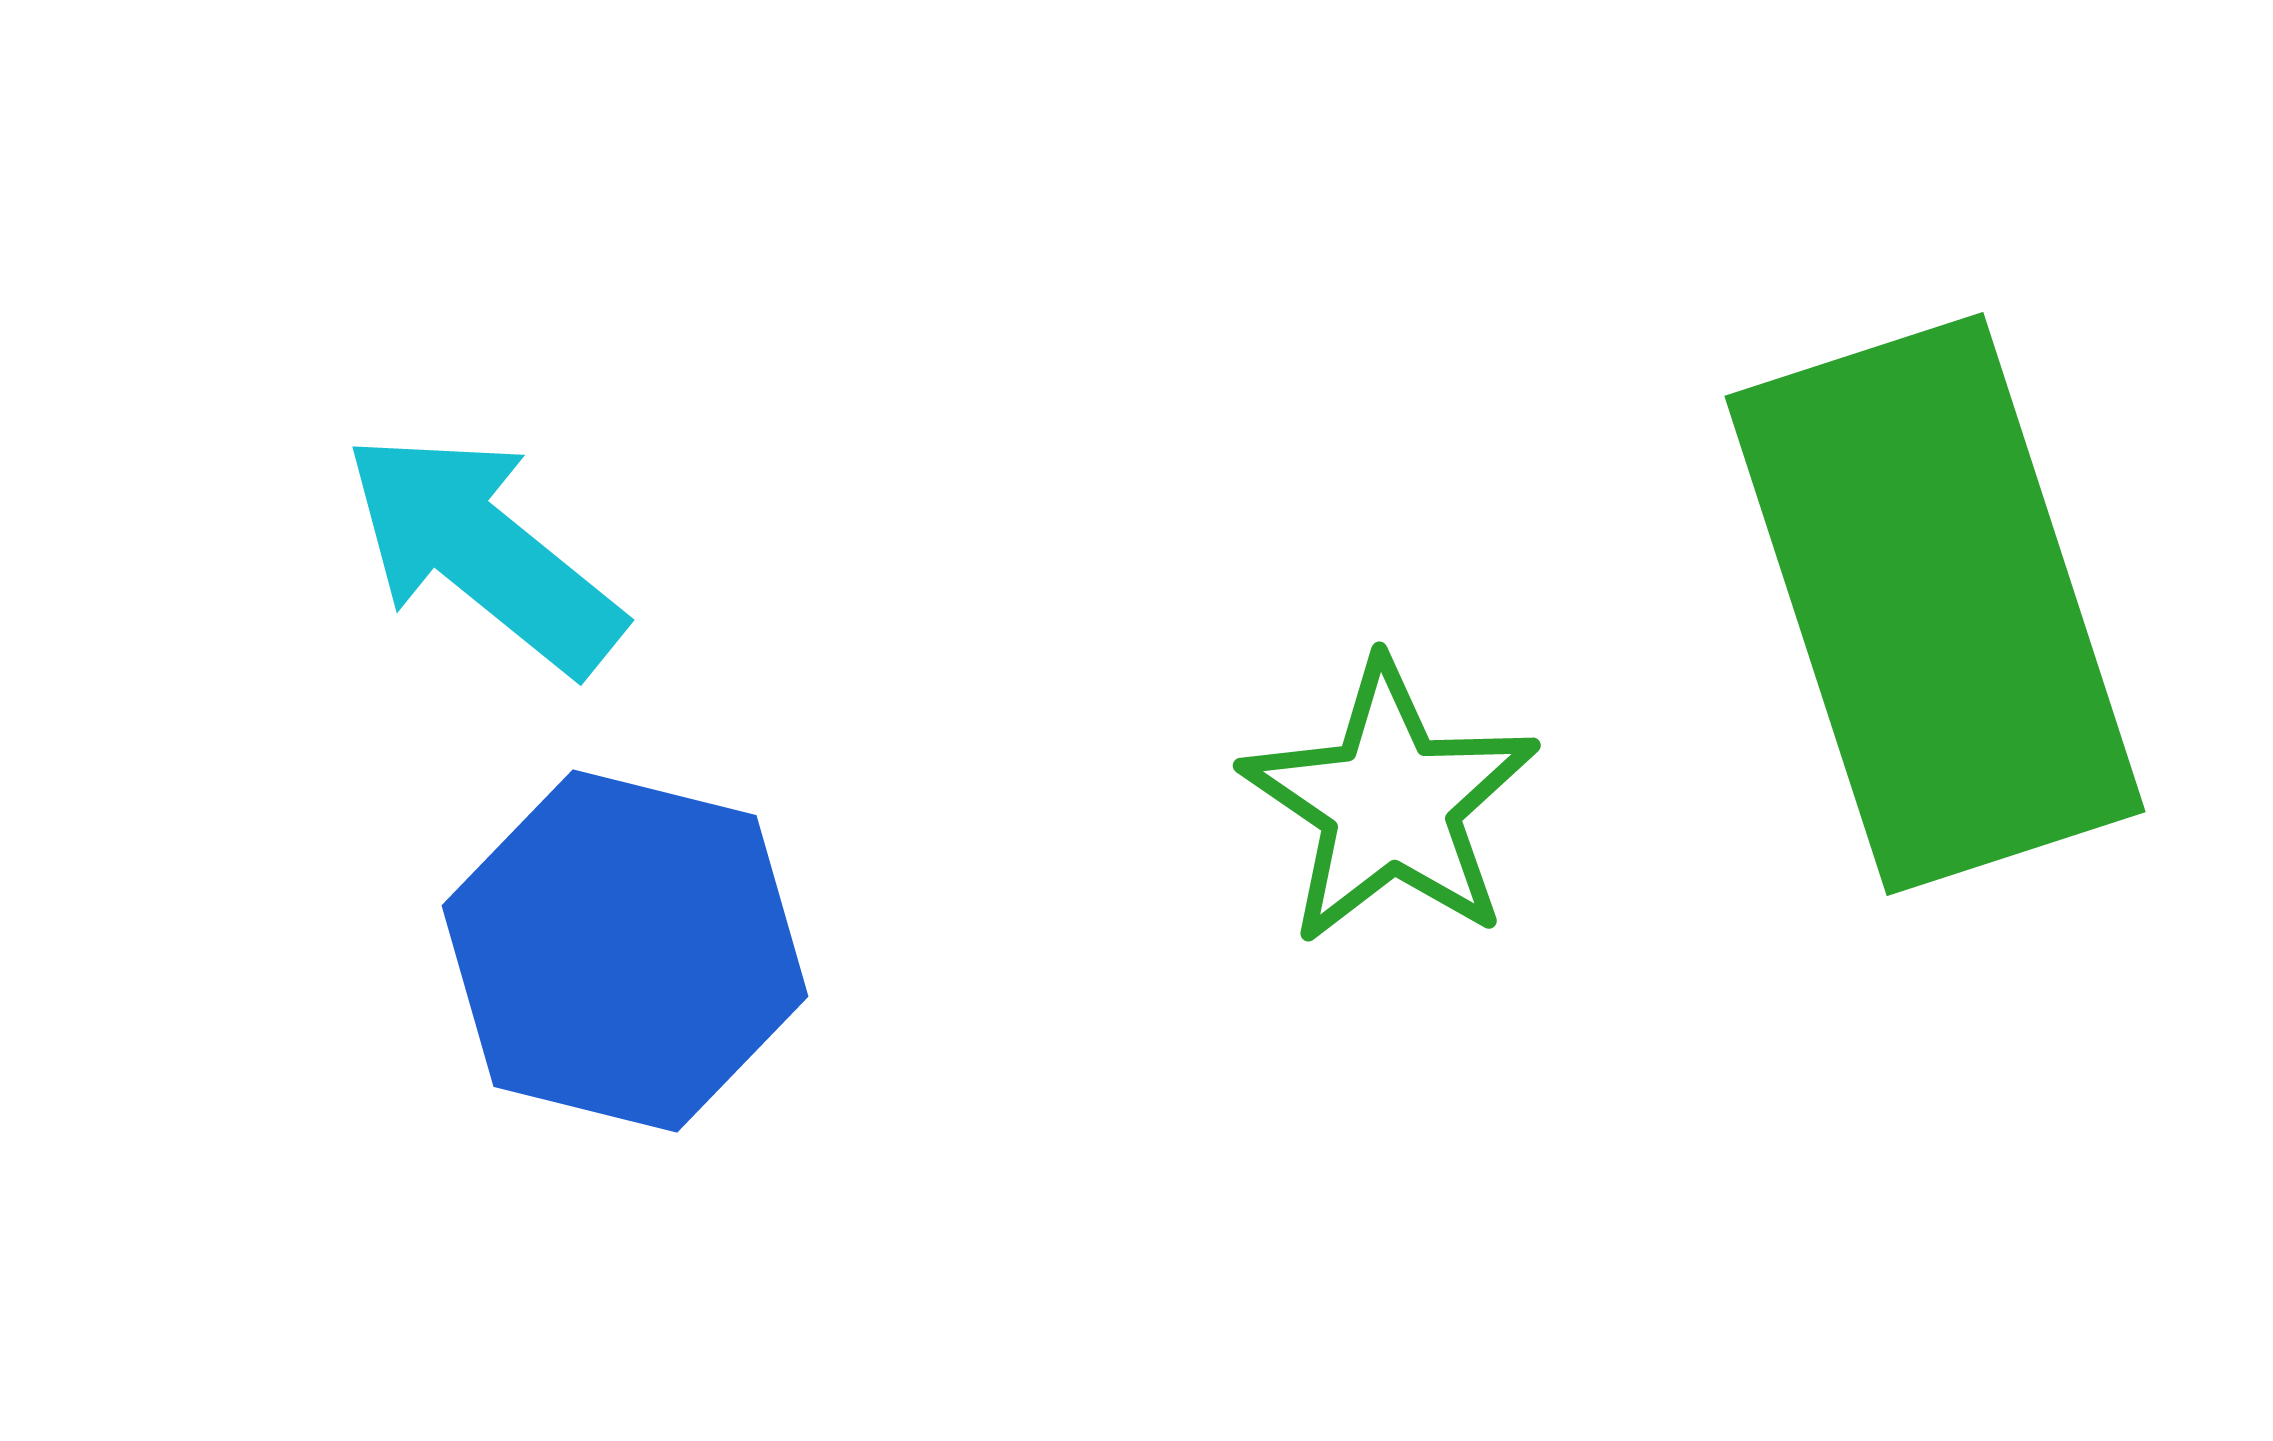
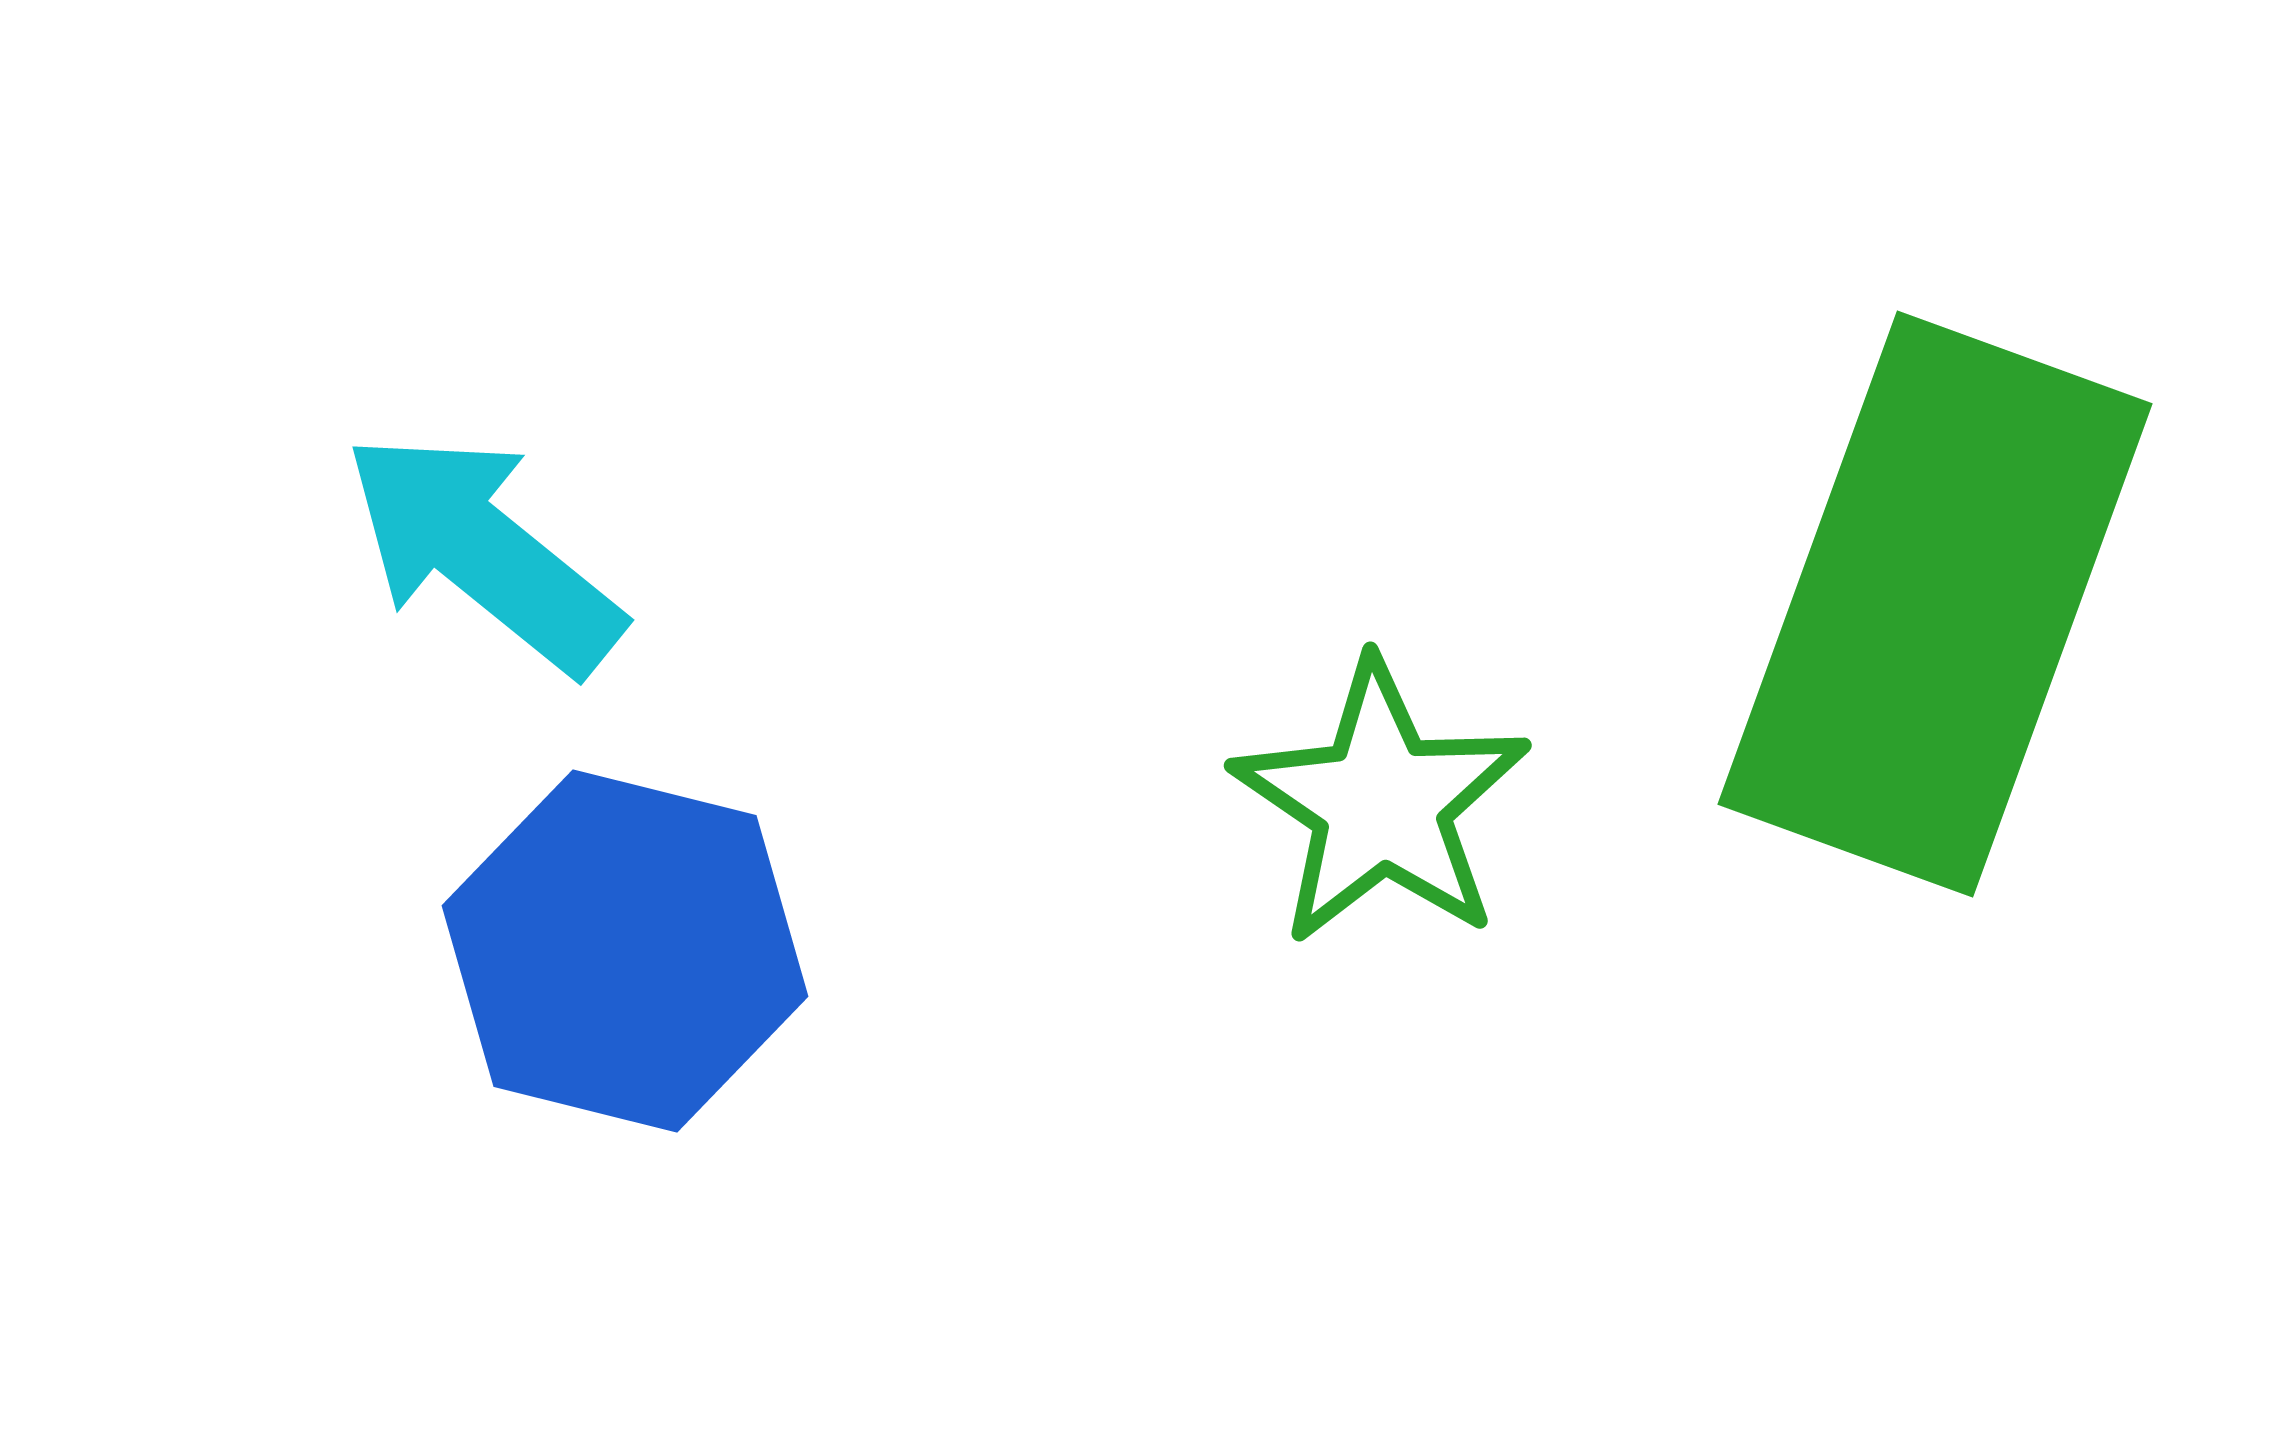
green rectangle: rotated 38 degrees clockwise
green star: moved 9 px left
